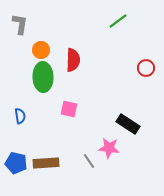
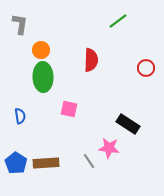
red semicircle: moved 18 px right
blue pentagon: rotated 20 degrees clockwise
